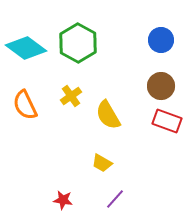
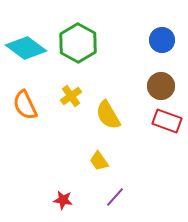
blue circle: moved 1 px right
yellow trapezoid: moved 3 px left, 2 px up; rotated 25 degrees clockwise
purple line: moved 2 px up
